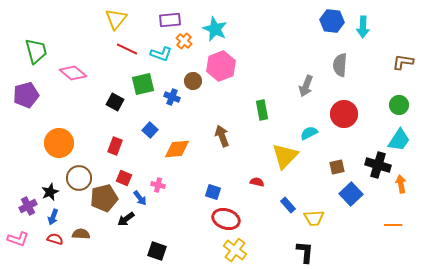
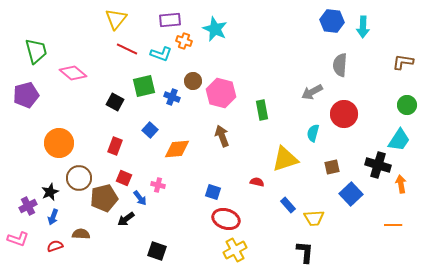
orange cross at (184, 41): rotated 21 degrees counterclockwise
pink hexagon at (221, 66): moved 27 px down; rotated 24 degrees counterclockwise
green square at (143, 84): moved 1 px right, 2 px down
gray arrow at (306, 86): moved 6 px right, 6 px down; rotated 40 degrees clockwise
green circle at (399, 105): moved 8 px right
cyan semicircle at (309, 133): moved 4 px right; rotated 48 degrees counterclockwise
yellow triangle at (285, 156): moved 3 px down; rotated 28 degrees clockwise
brown square at (337, 167): moved 5 px left
red semicircle at (55, 239): moved 7 px down; rotated 35 degrees counterclockwise
yellow cross at (235, 250): rotated 25 degrees clockwise
